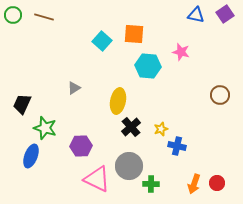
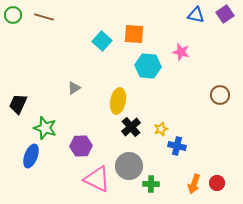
black trapezoid: moved 4 px left
